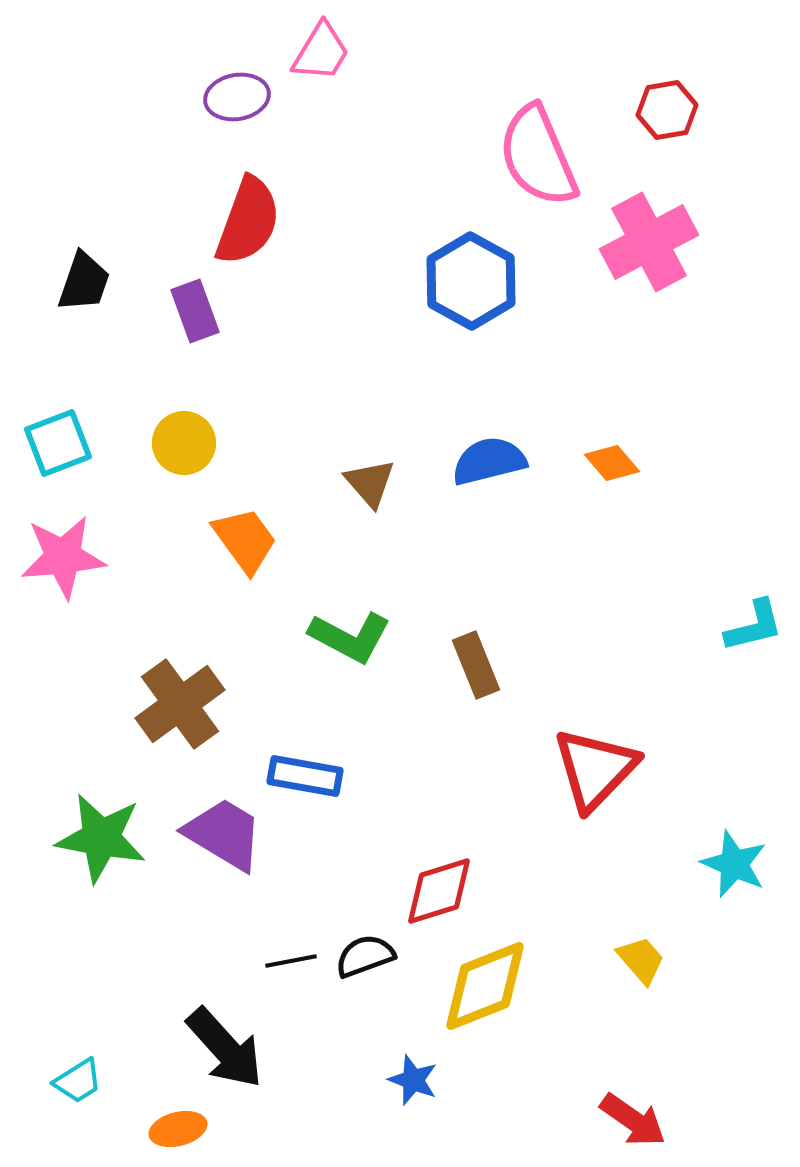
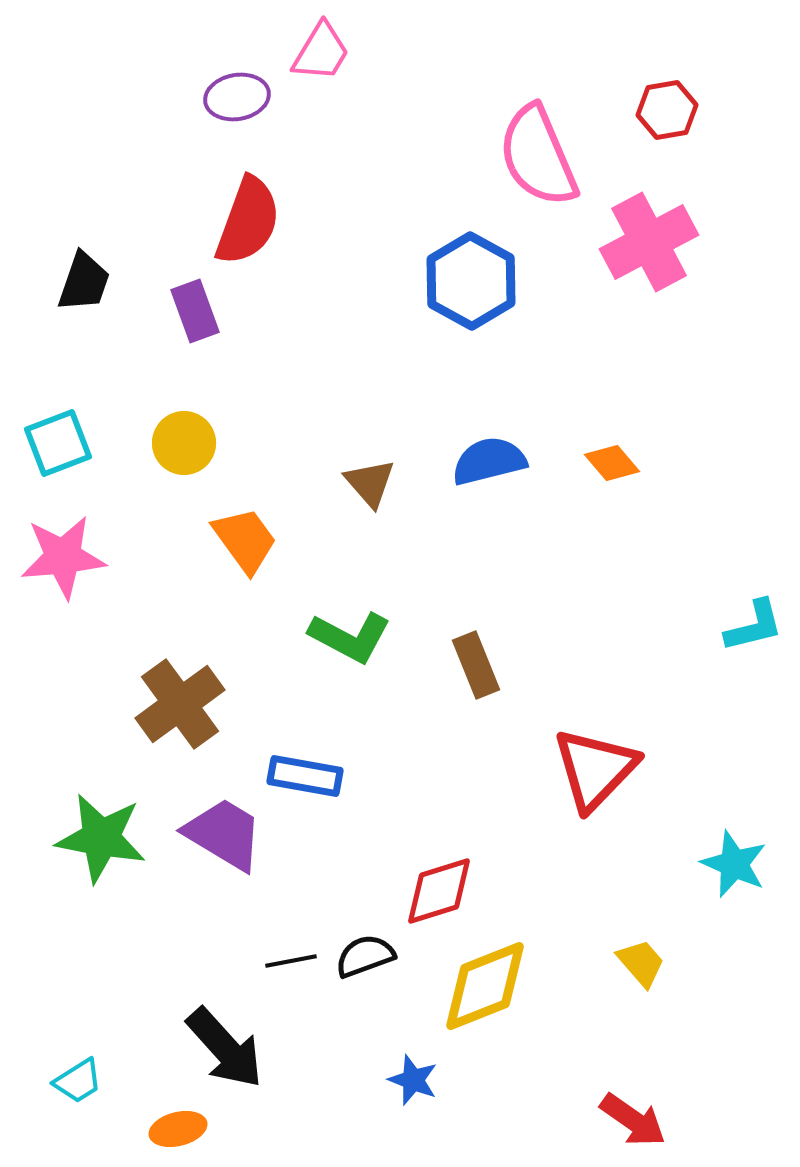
yellow trapezoid: moved 3 px down
